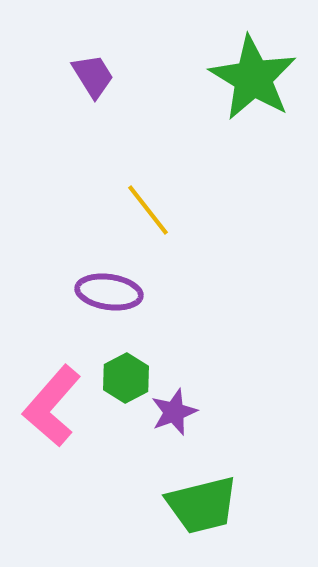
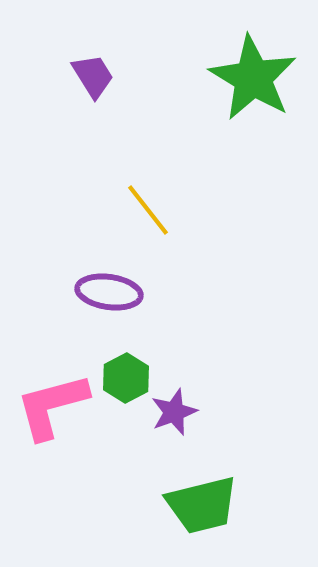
pink L-shape: rotated 34 degrees clockwise
